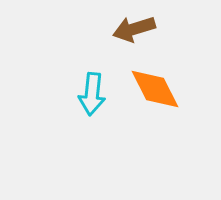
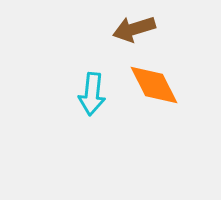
orange diamond: moved 1 px left, 4 px up
